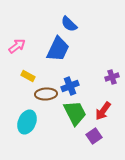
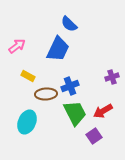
red arrow: rotated 24 degrees clockwise
